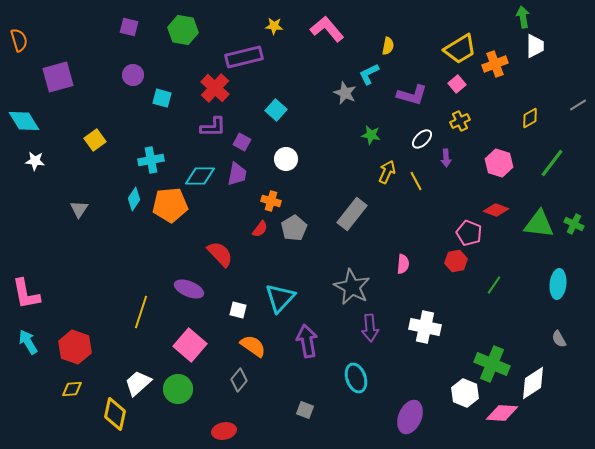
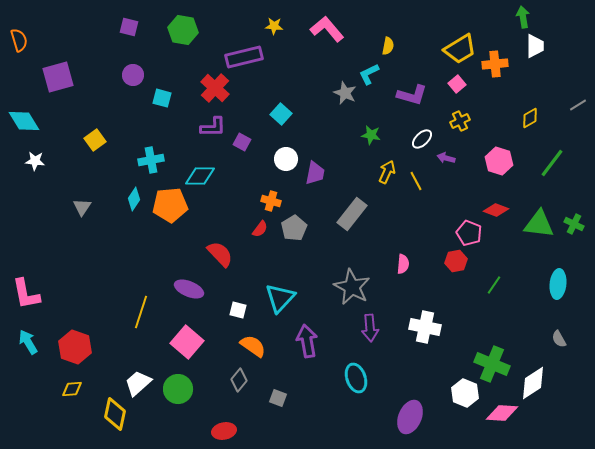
orange cross at (495, 64): rotated 15 degrees clockwise
cyan square at (276, 110): moved 5 px right, 4 px down
purple arrow at (446, 158): rotated 108 degrees clockwise
pink hexagon at (499, 163): moved 2 px up
purple trapezoid at (237, 174): moved 78 px right, 1 px up
gray triangle at (79, 209): moved 3 px right, 2 px up
pink square at (190, 345): moved 3 px left, 3 px up
gray square at (305, 410): moved 27 px left, 12 px up
